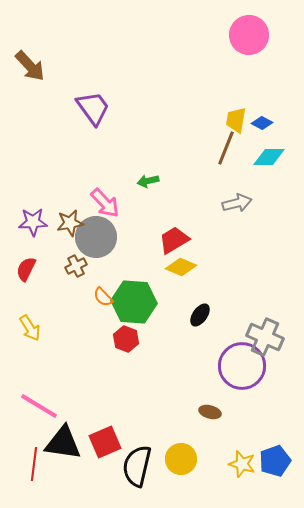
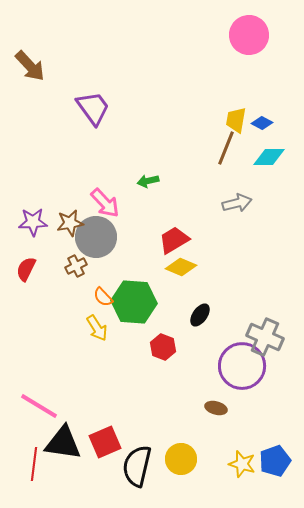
yellow arrow: moved 67 px right
red hexagon: moved 37 px right, 8 px down
brown ellipse: moved 6 px right, 4 px up
